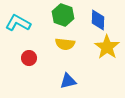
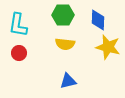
green hexagon: rotated 20 degrees counterclockwise
cyan L-shape: moved 2 px down; rotated 110 degrees counterclockwise
yellow star: moved 1 px right; rotated 20 degrees counterclockwise
red circle: moved 10 px left, 5 px up
